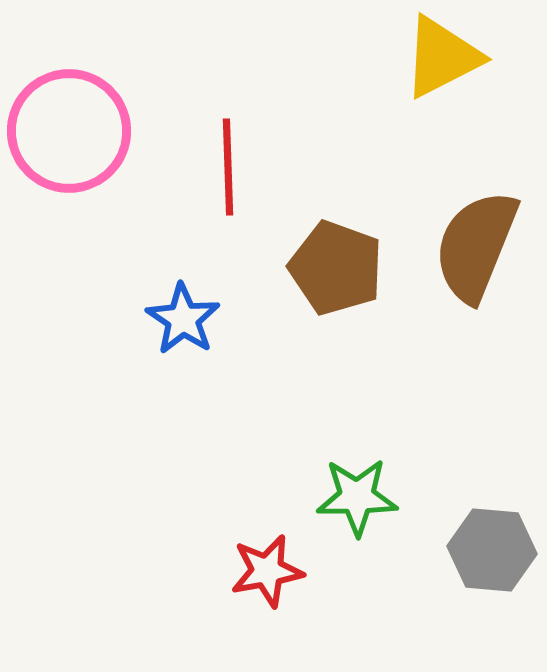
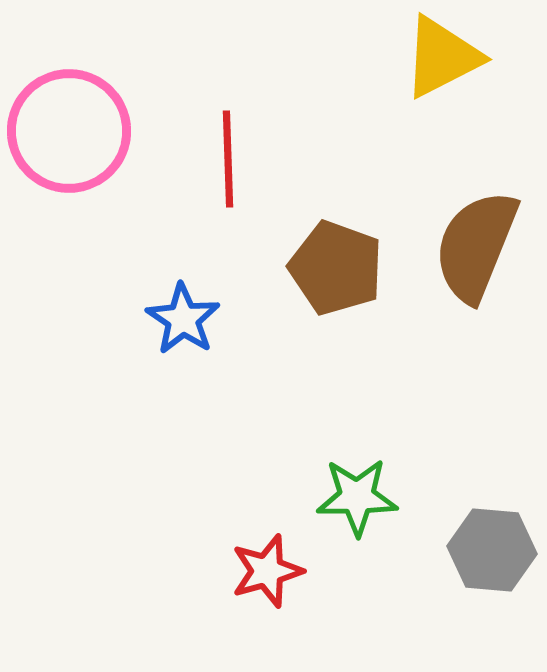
red line: moved 8 px up
red star: rotated 6 degrees counterclockwise
